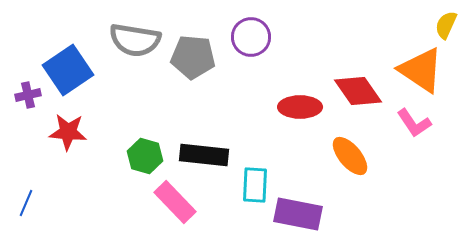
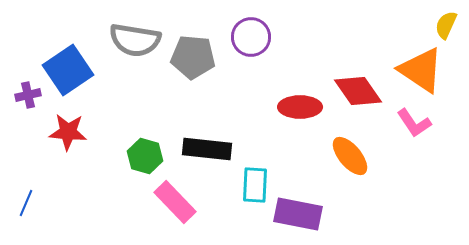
black rectangle: moved 3 px right, 6 px up
